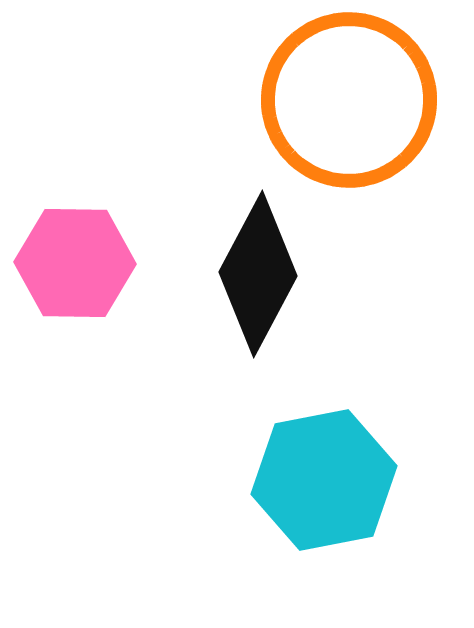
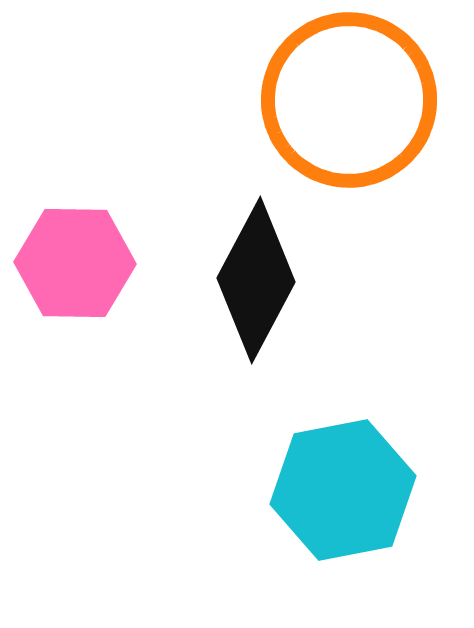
black diamond: moved 2 px left, 6 px down
cyan hexagon: moved 19 px right, 10 px down
